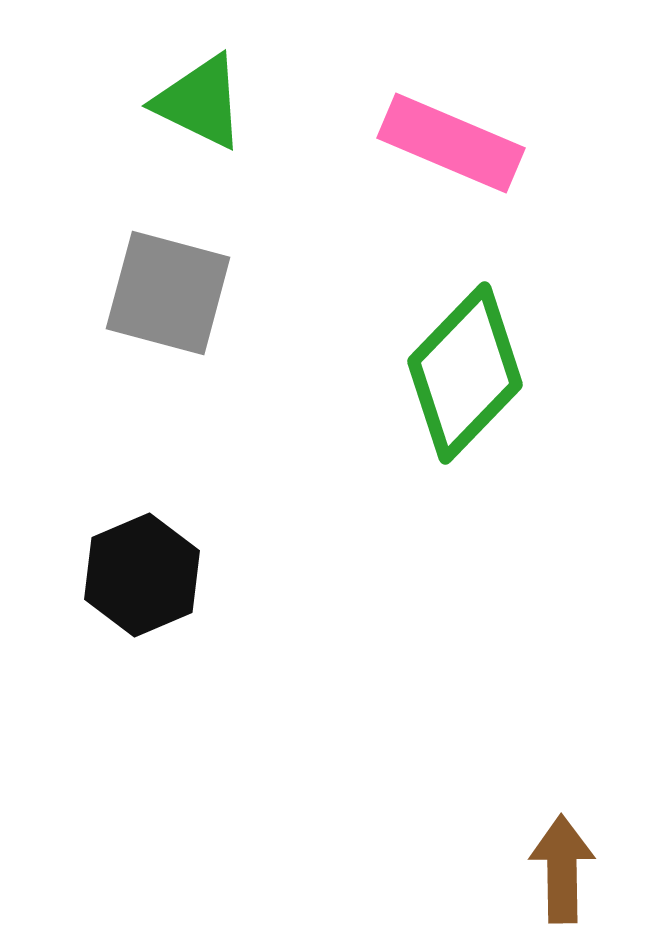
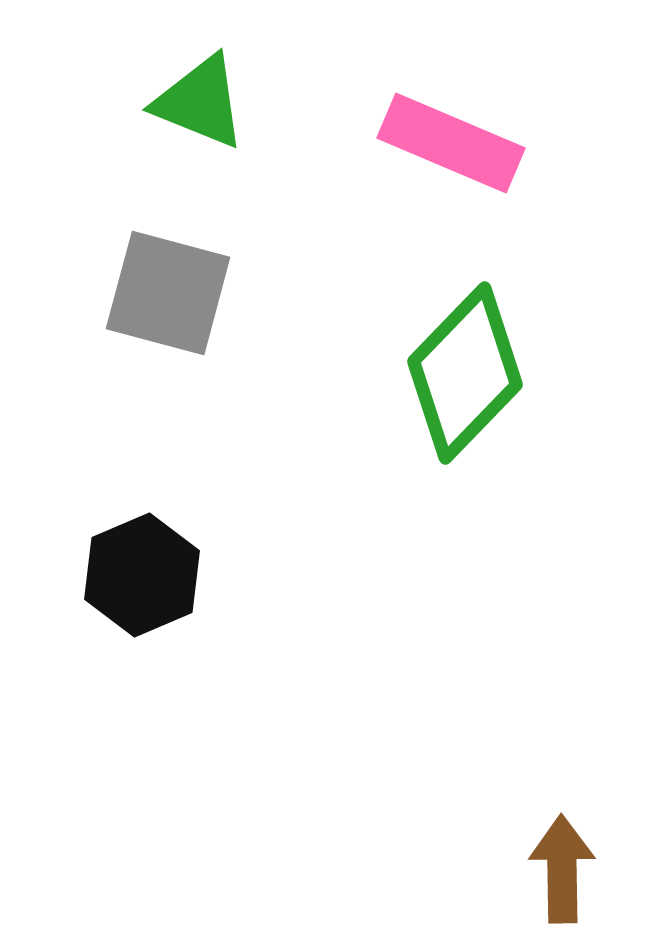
green triangle: rotated 4 degrees counterclockwise
